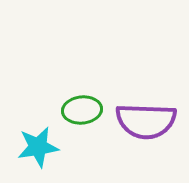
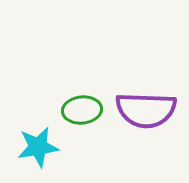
purple semicircle: moved 11 px up
